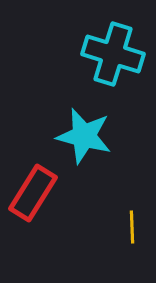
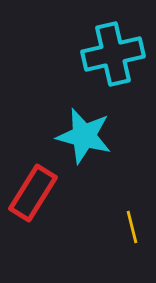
cyan cross: rotated 30 degrees counterclockwise
yellow line: rotated 12 degrees counterclockwise
